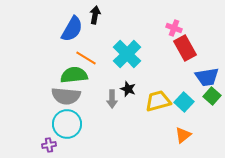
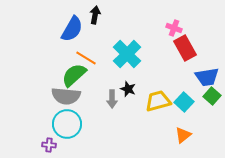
green semicircle: rotated 36 degrees counterclockwise
purple cross: rotated 16 degrees clockwise
